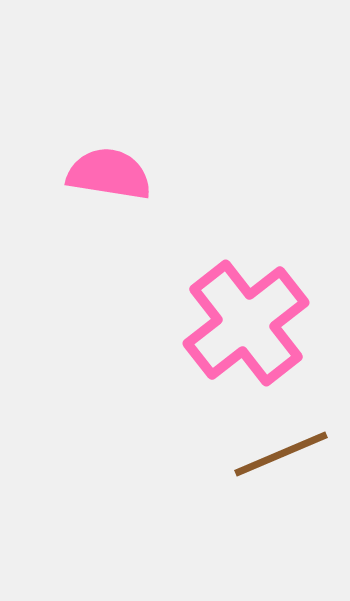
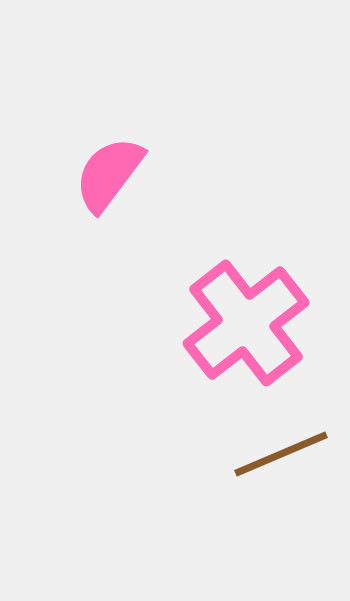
pink semicircle: rotated 62 degrees counterclockwise
